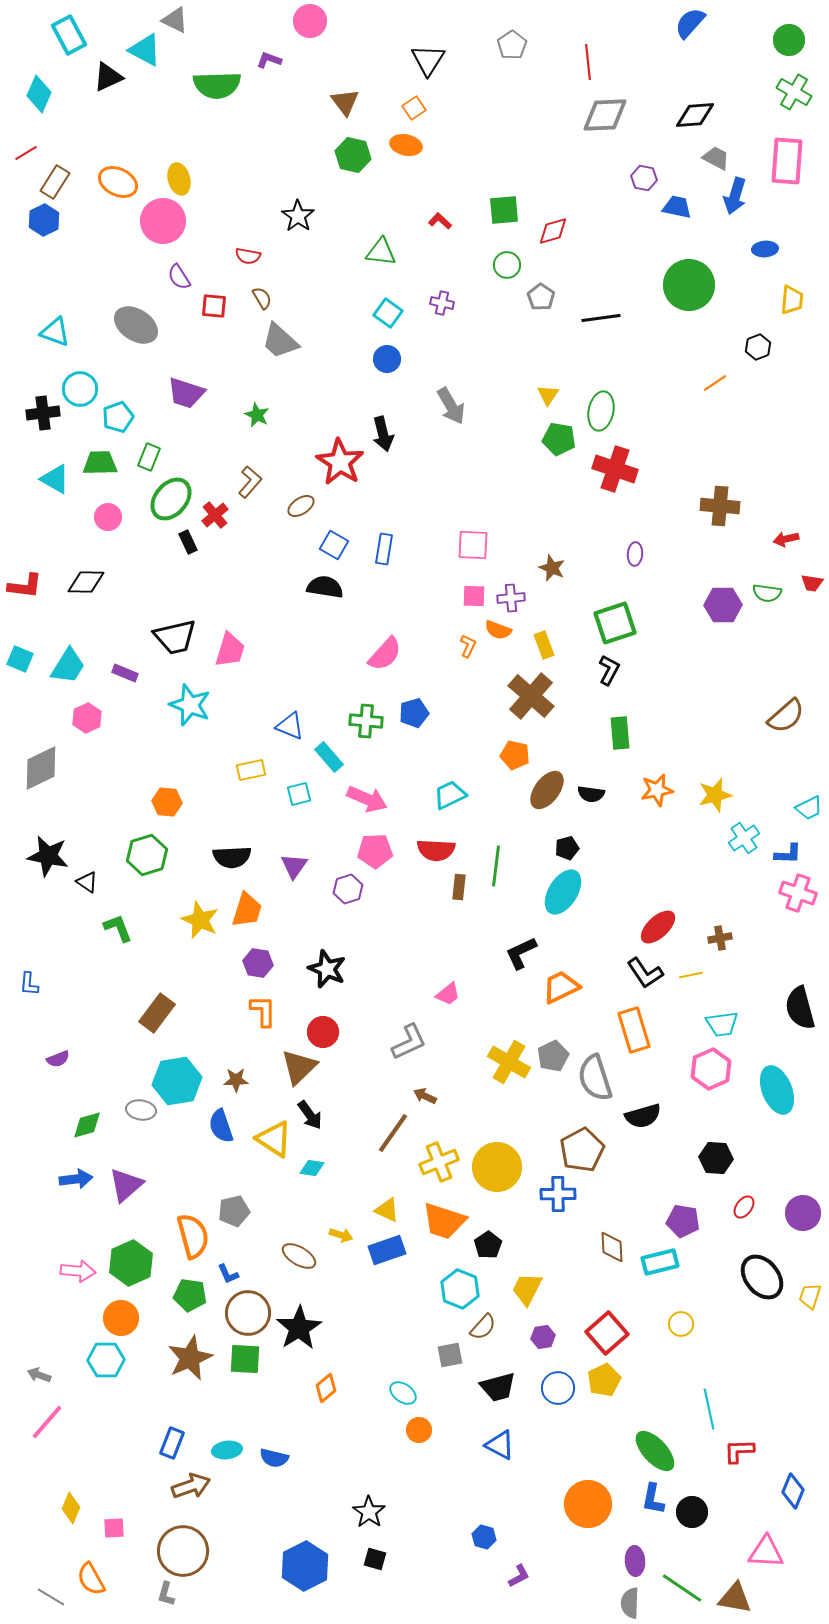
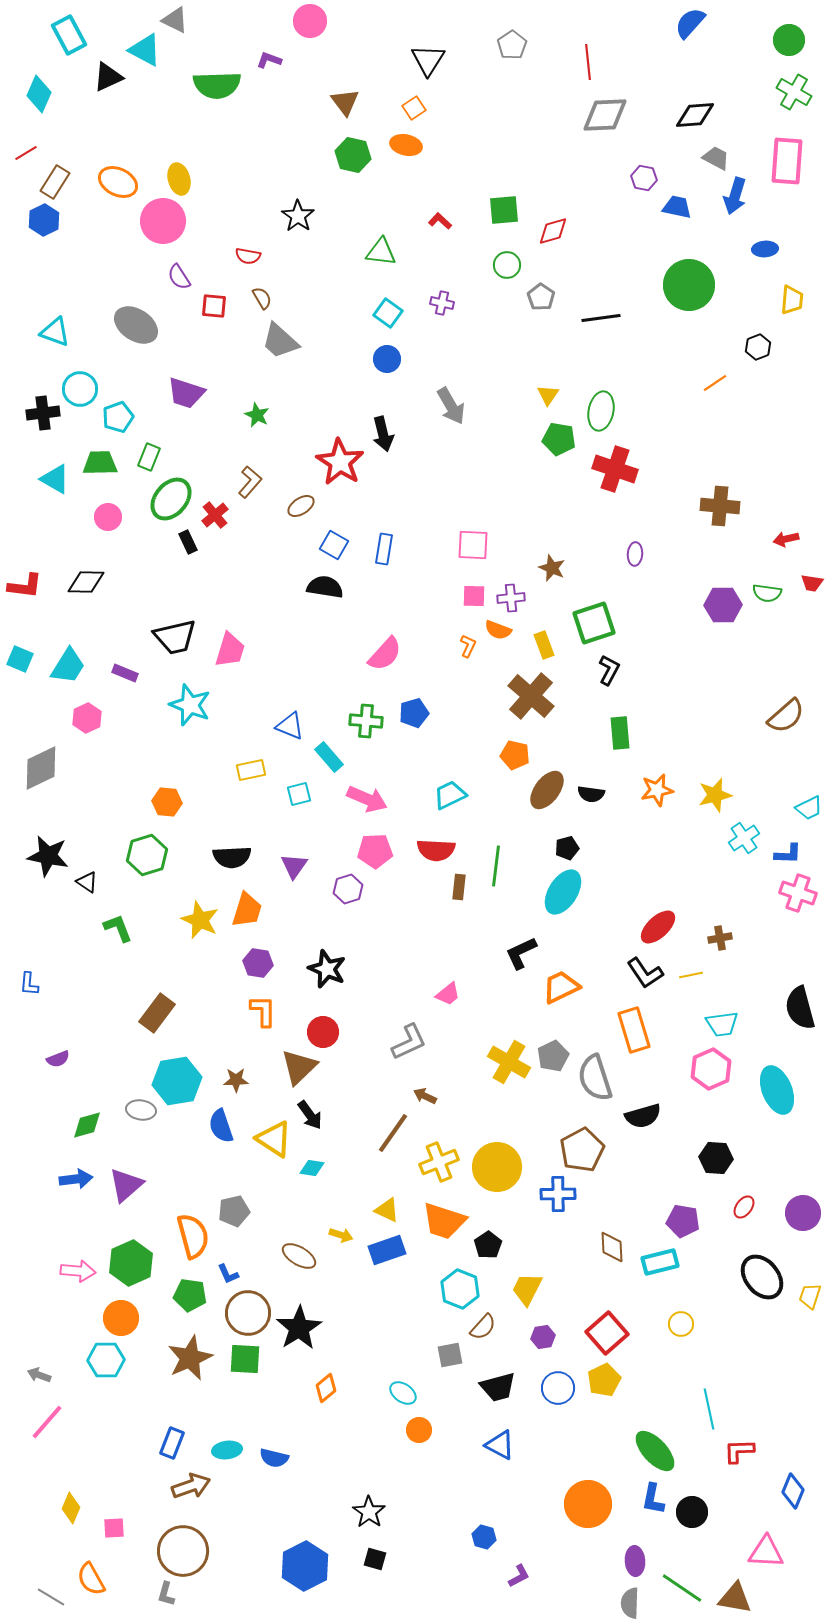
green square at (615, 623): moved 21 px left
